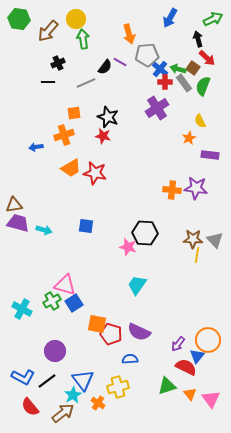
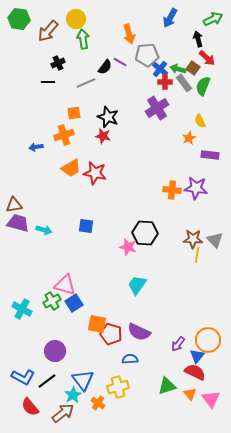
red semicircle at (186, 367): moved 9 px right, 5 px down
